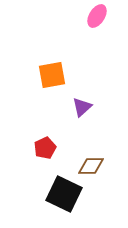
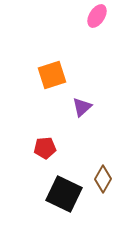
orange square: rotated 8 degrees counterclockwise
red pentagon: rotated 20 degrees clockwise
brown diamond: moved 12 px right, 13 px down; rotated 60 degrees counterclockwise
